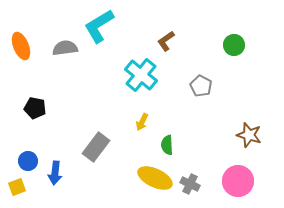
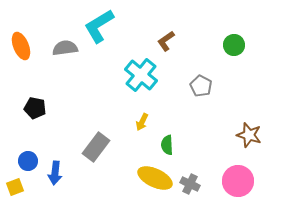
yellow square: moved 2 px left
